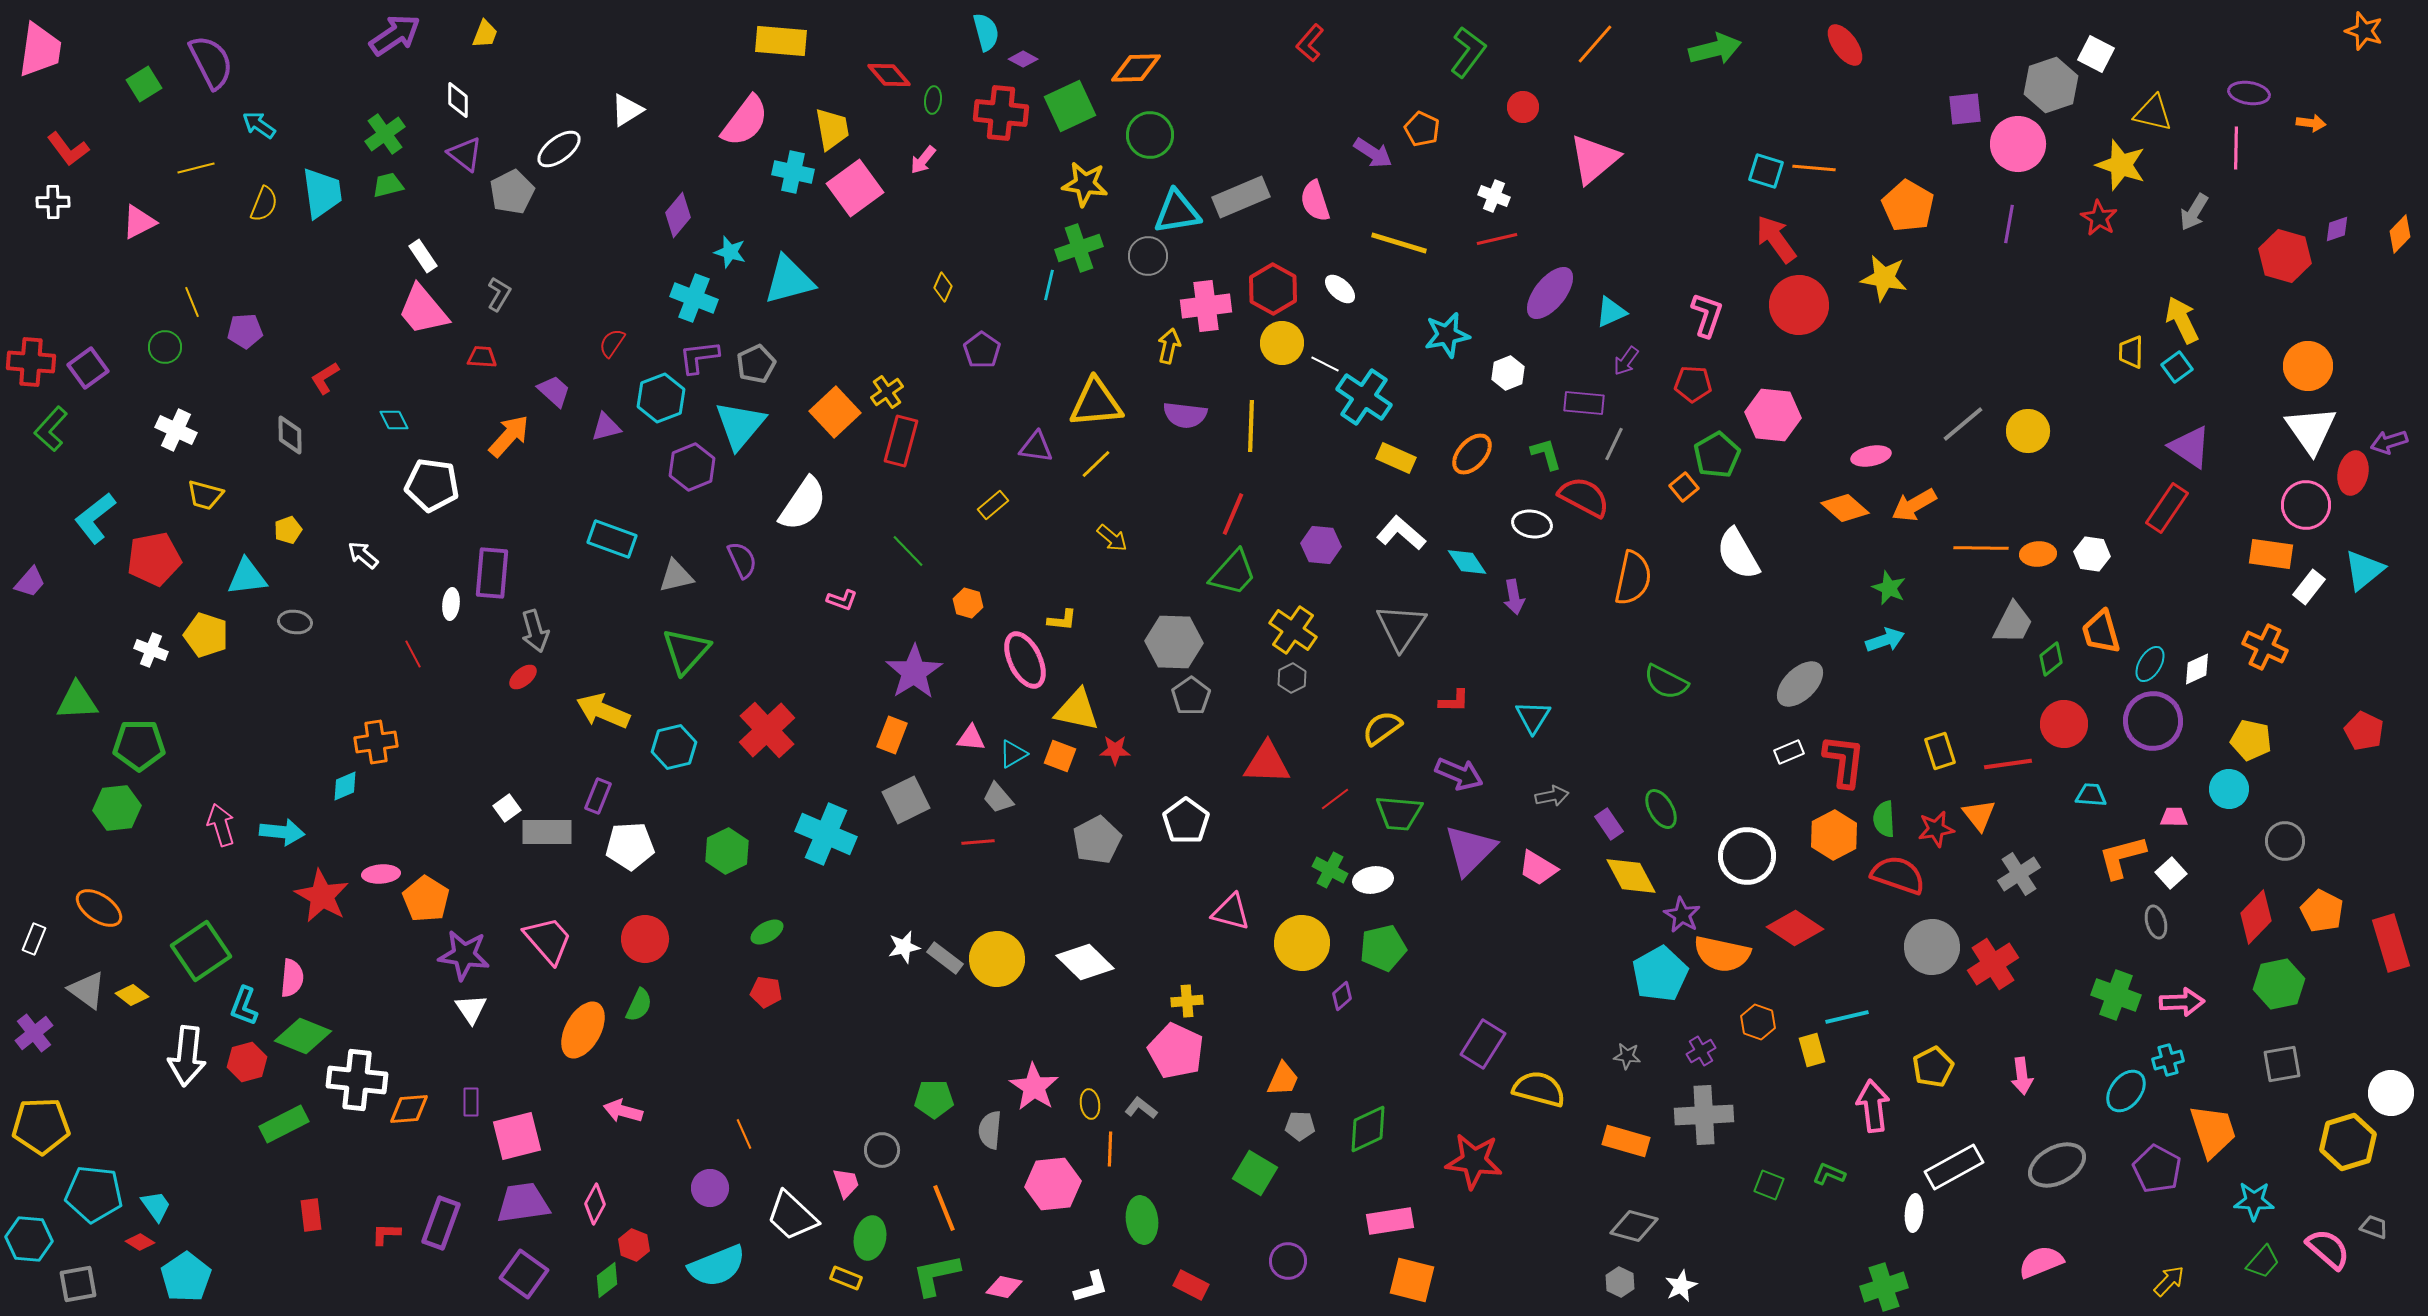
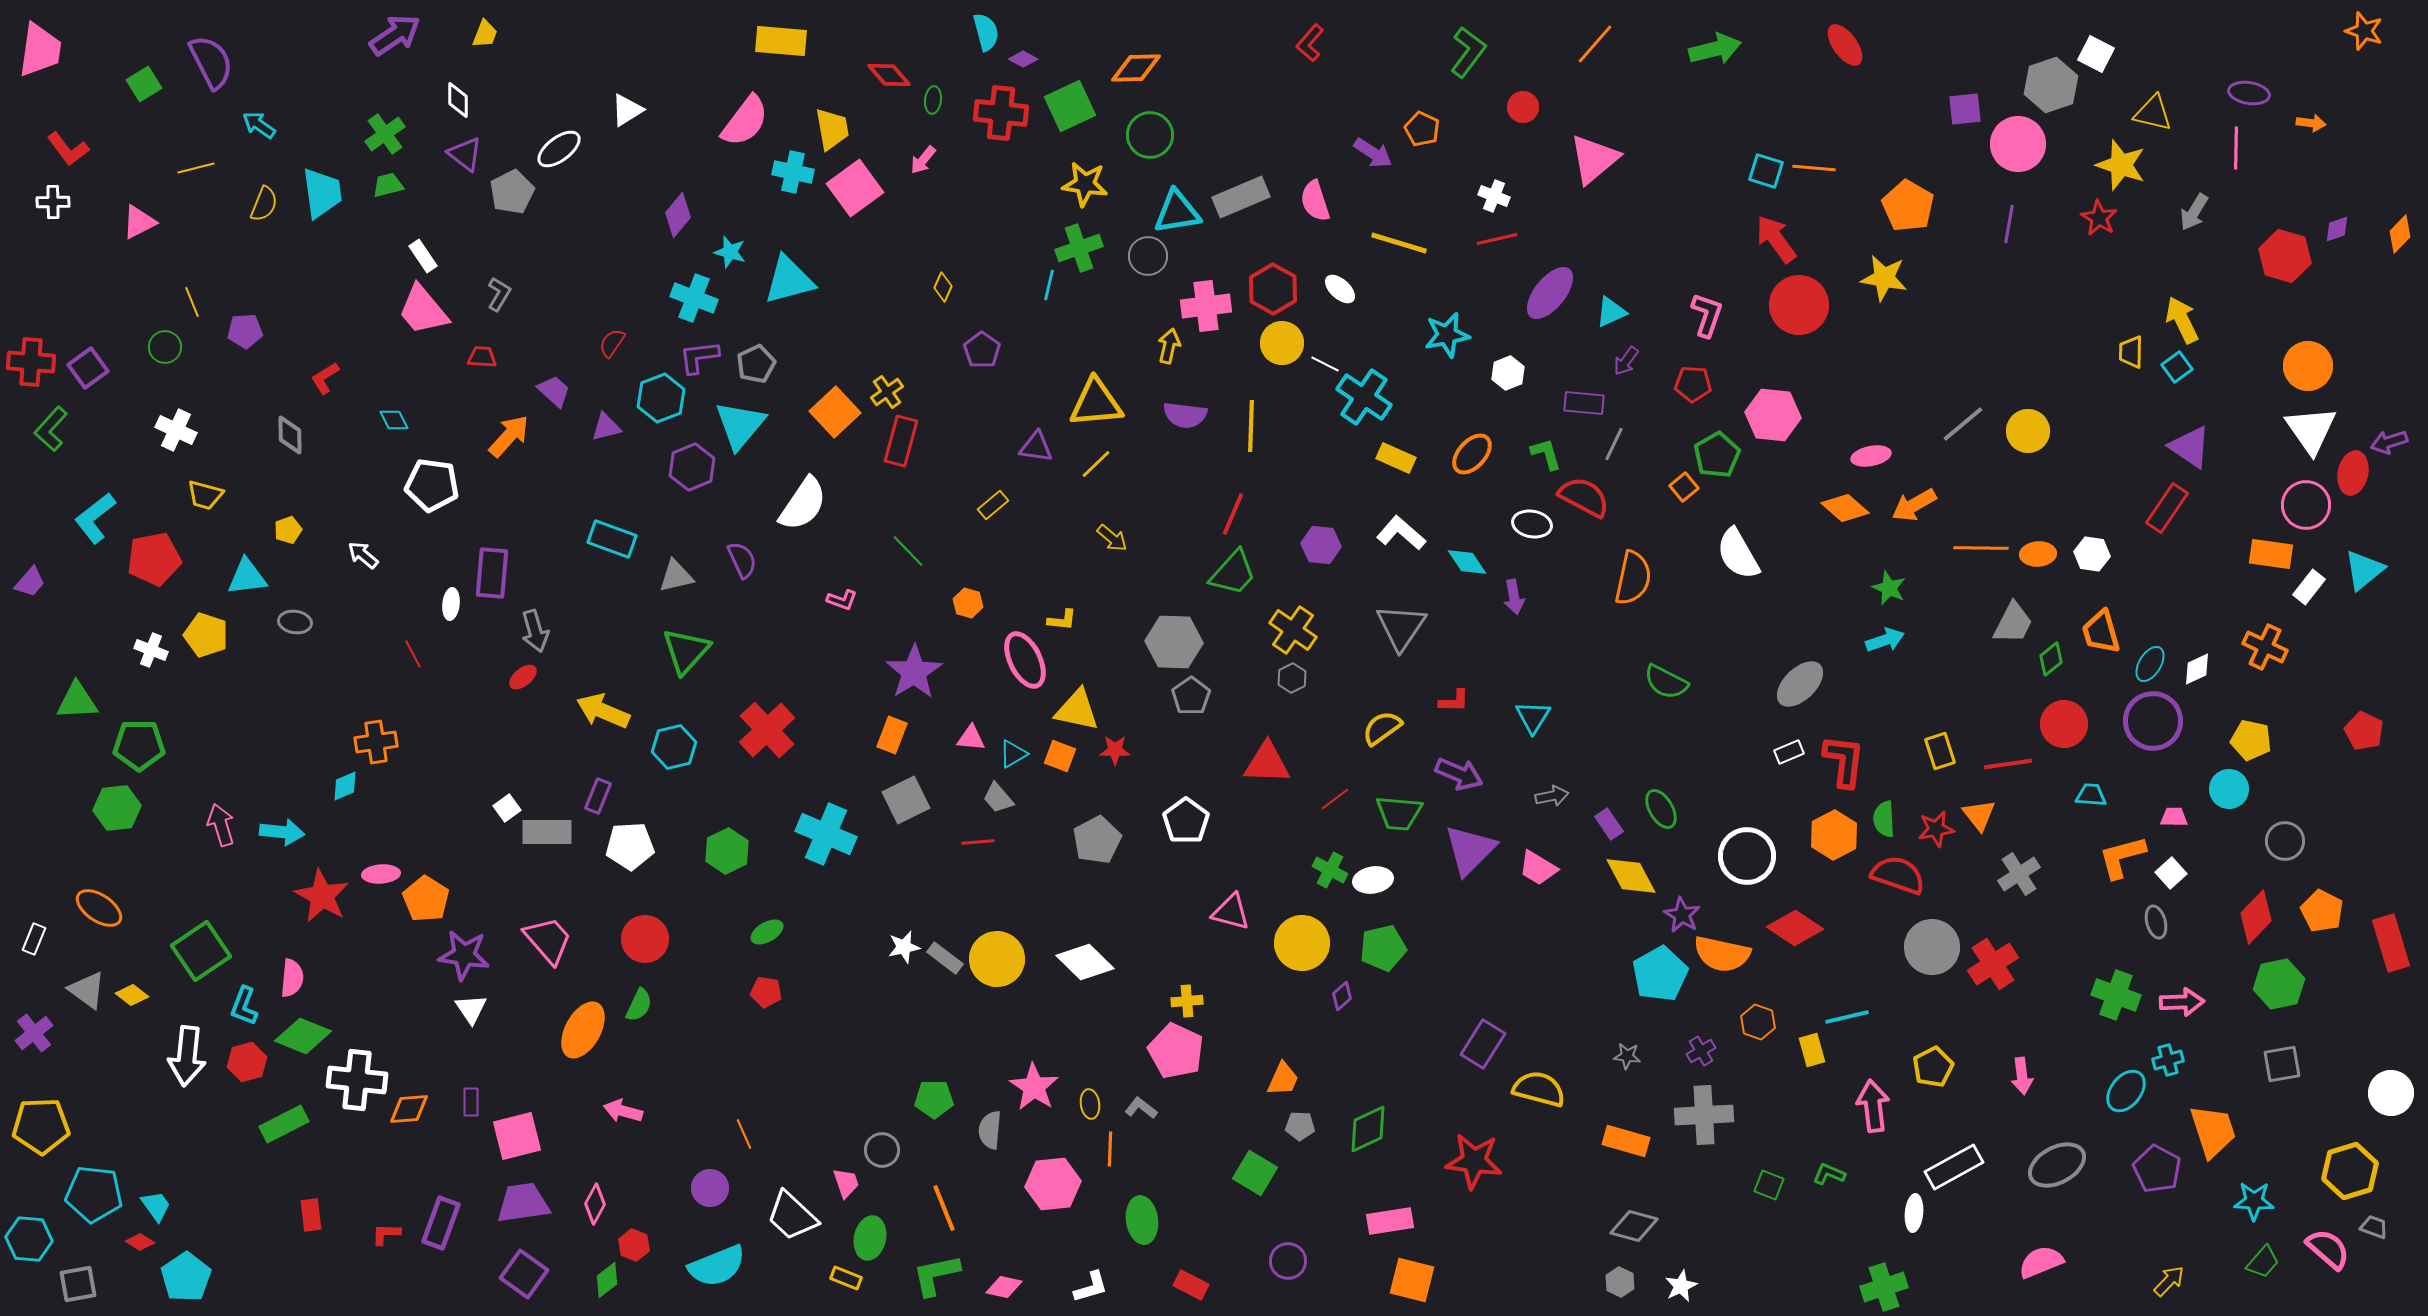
yellow hexagon at (2348, 1142): moved 2 px right, 29 px down
